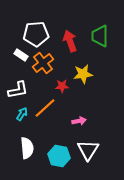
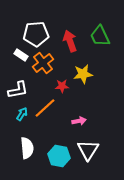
green trapezoid: rotated 25 degrees counterclockwise
